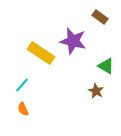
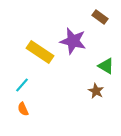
yellow rectangle: moved 1 px left, 1 px up
